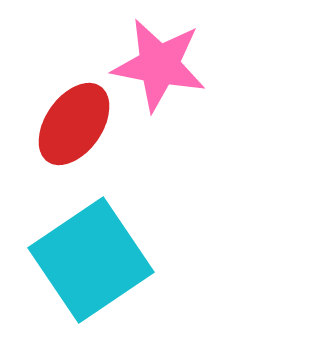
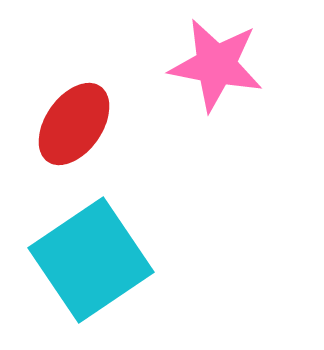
pink star: moved 57 px right
